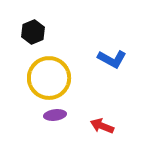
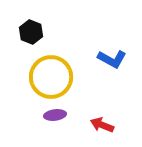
black hexagon: moved 2 px left; rotated 15 degrees counterclockwise
yellow circle: moved 2 px right, 1 px up
red arrow: moved 1 px up
